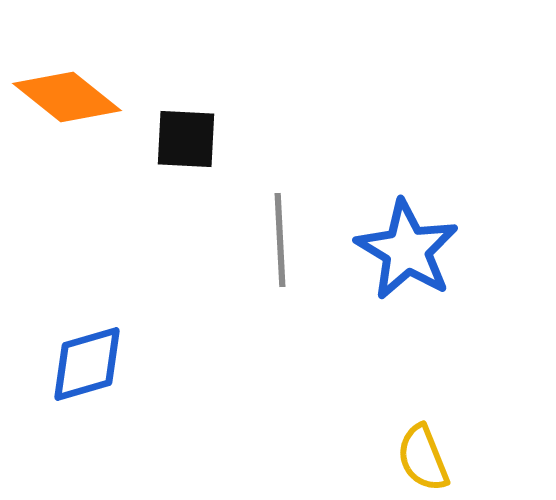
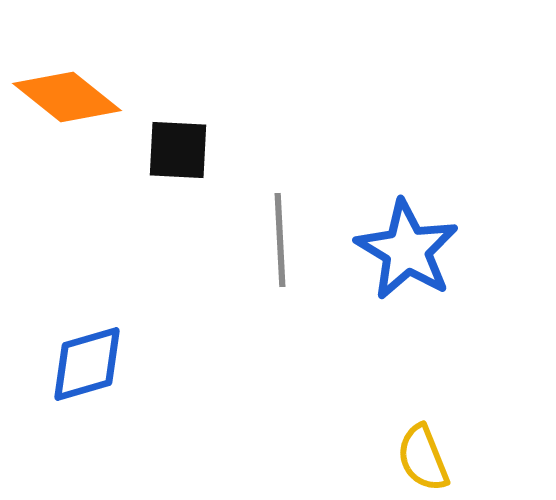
black square: moved 8 px left, 11 px down
